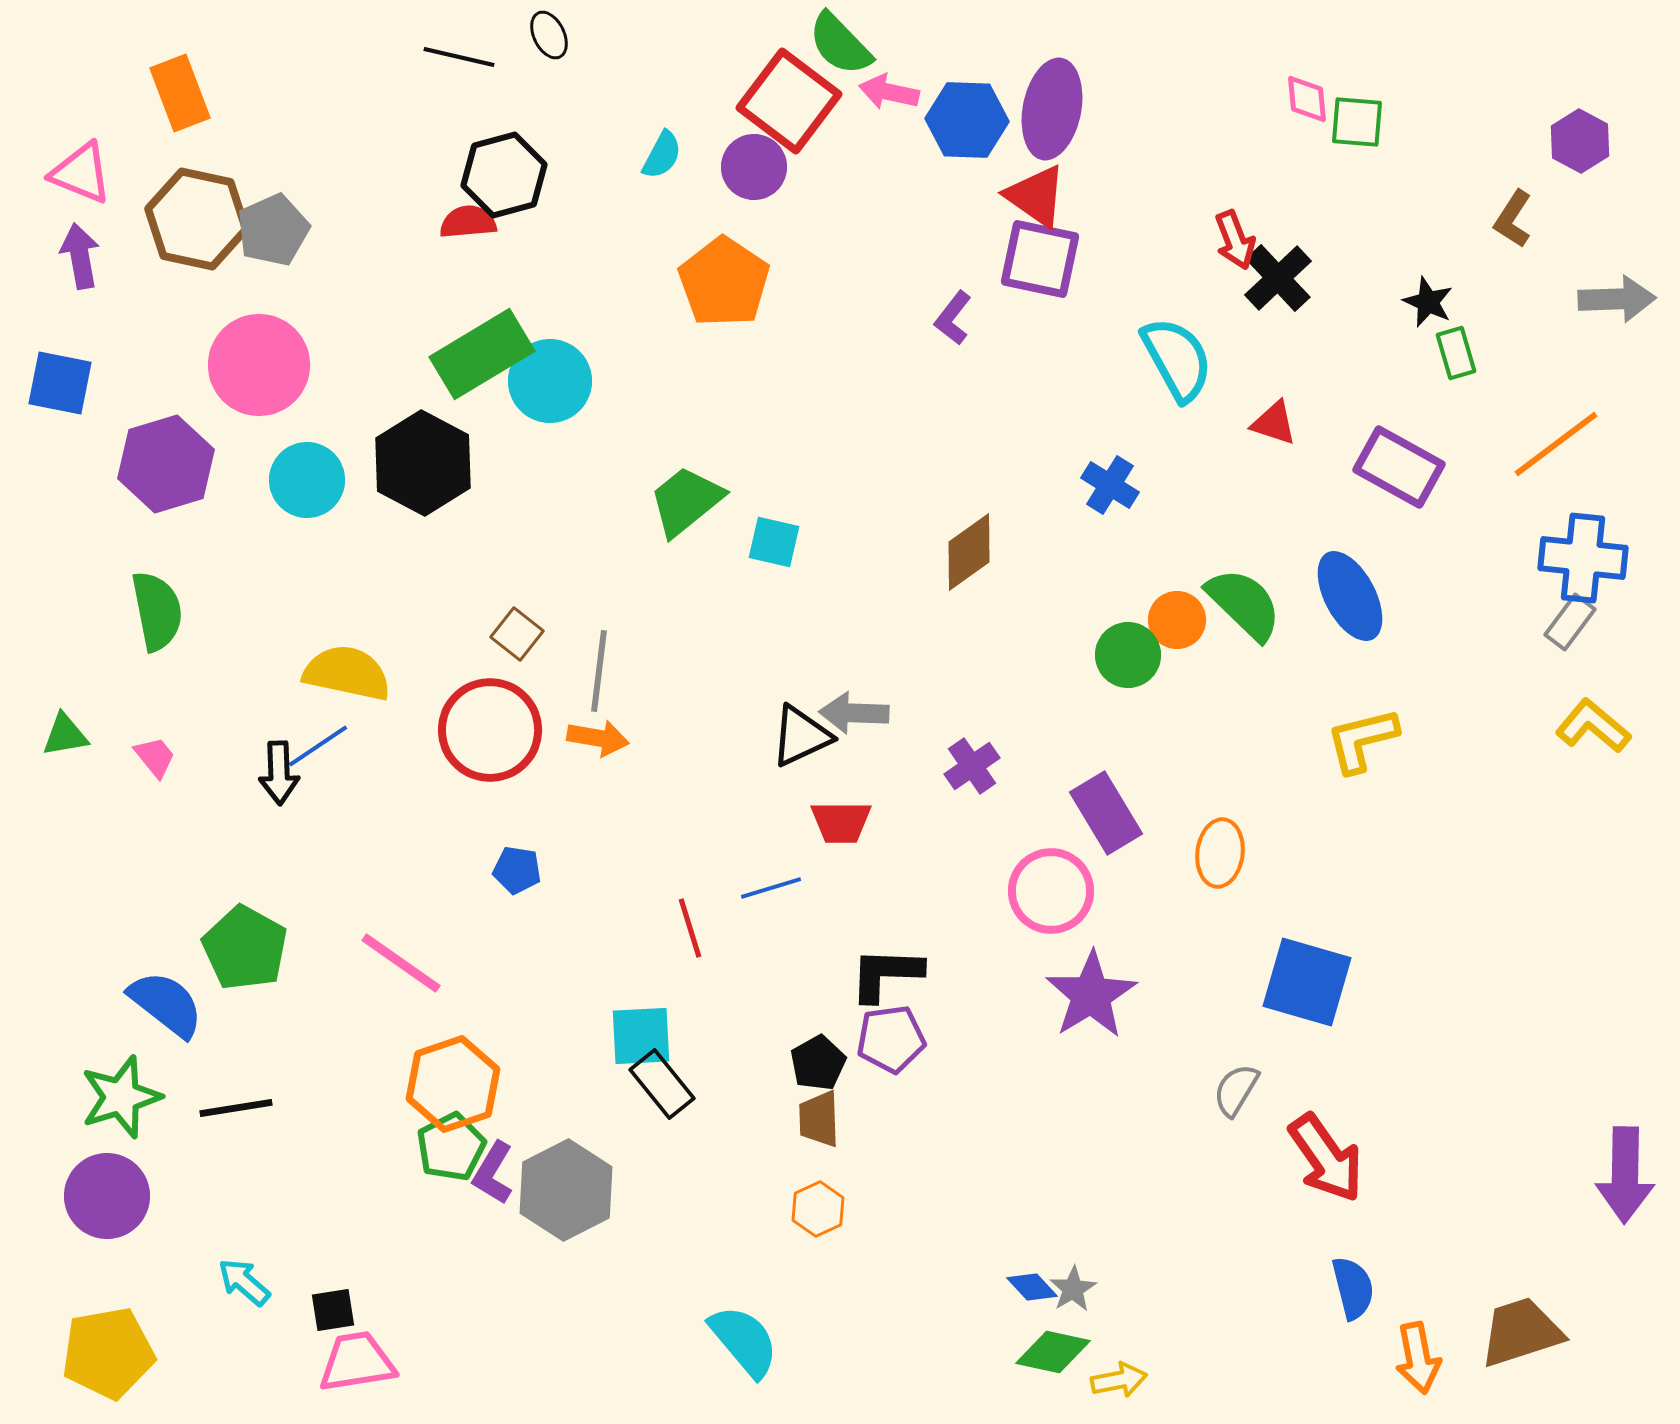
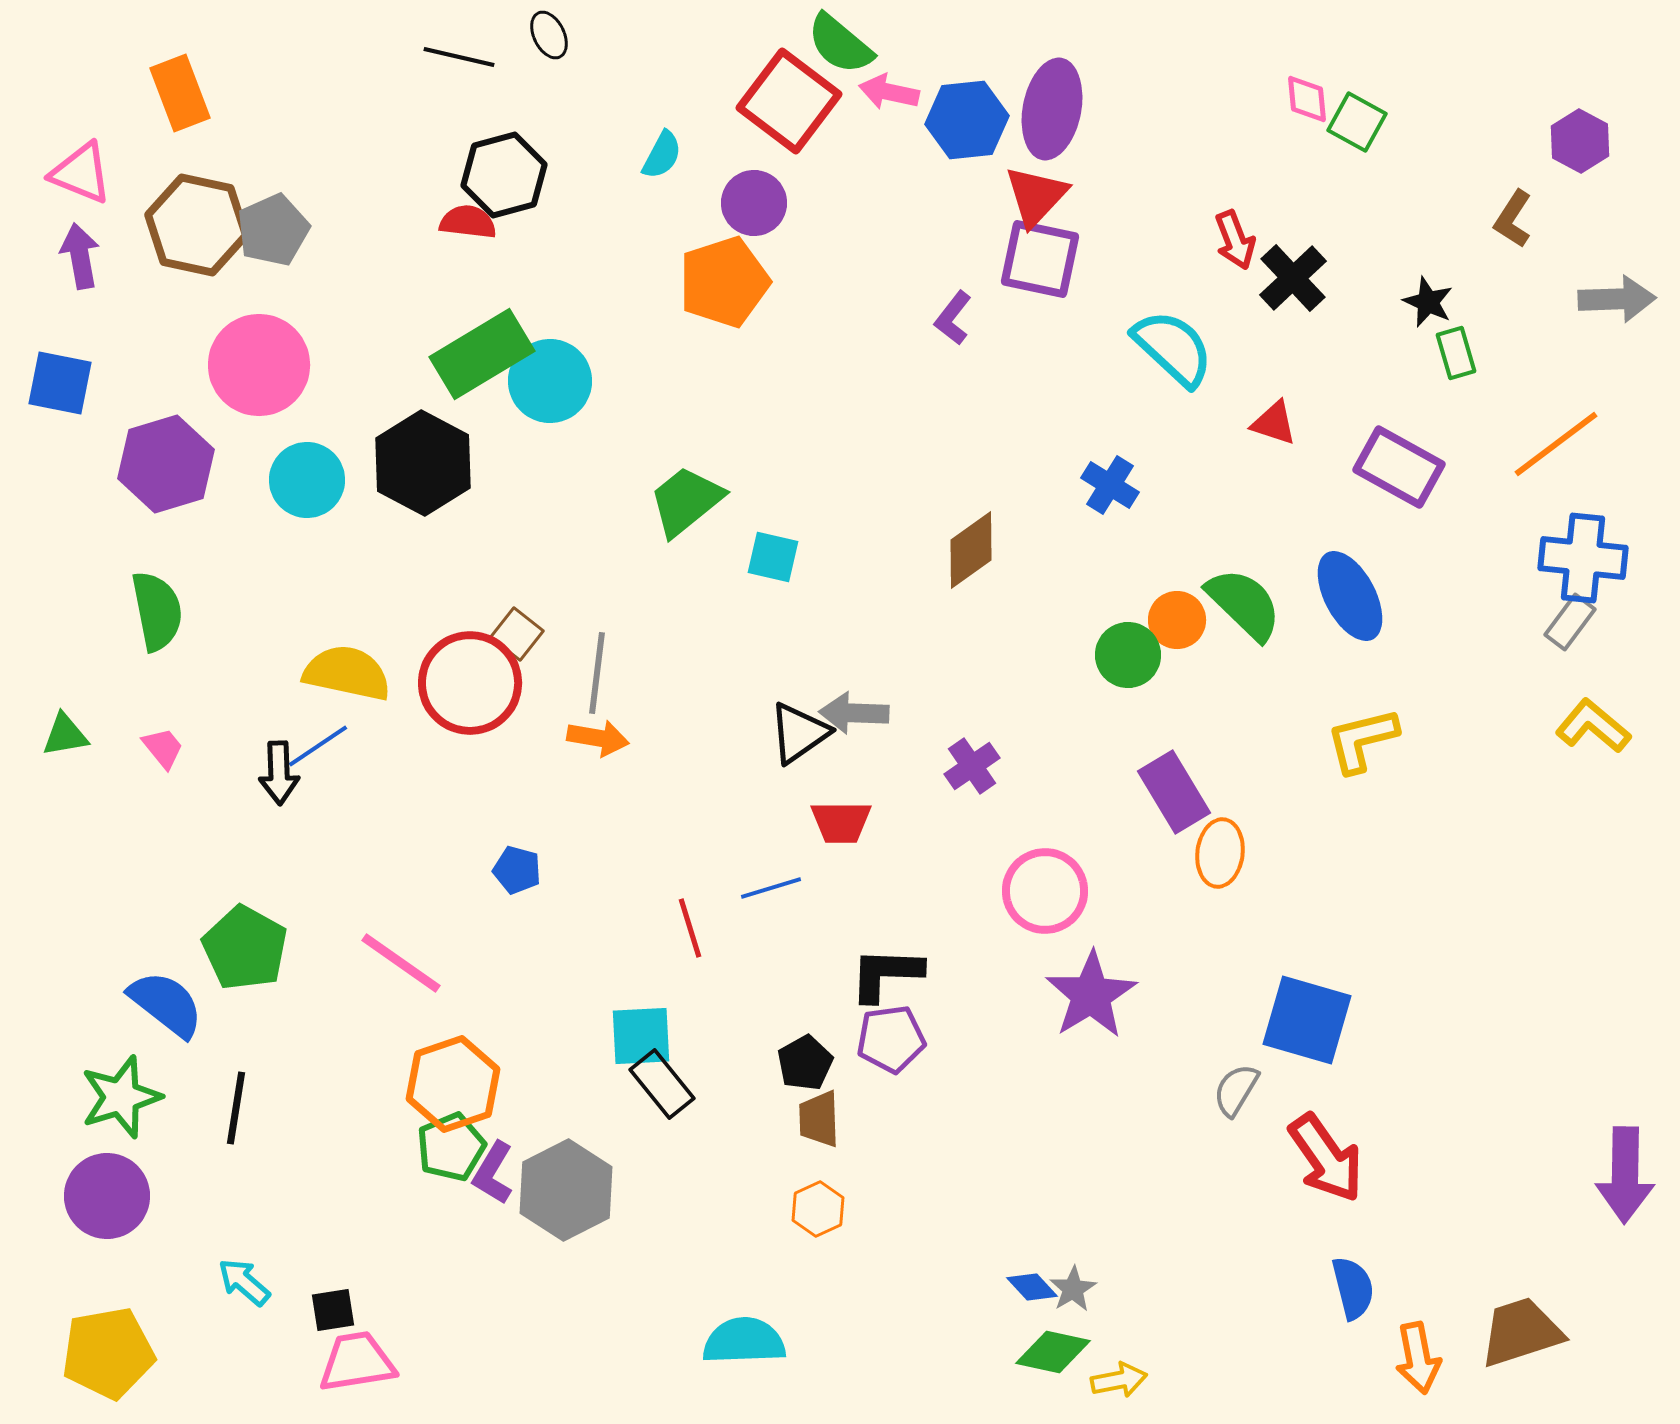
green semicircle at (840, 44): rotated 6 degrees counterclockwise
blue hexagon at (967, 120): rotated 8 degrees counterclockwise
green square at (1357, 122): rotated 24 degrees clockwise
purple circle at (754, 167): moved 36 px down
red triangle at (1036, 196): rotated 38 degrees clockwise
brown hexagon at (197, 219): moved 6 px down
red semicircle at (468, 222): rotated 12 degrees clockwise
black cross at (1278, 278): moved 15 px right
orange pentagon at (724, 282): rotated 20 degrees clockwise
cyan semicircle at (1177, 359): moved 4 px left, 11 px up; rotated 18 degrees counterclockwise
cyan square at (774, 542): moved 1 px left, 15 px down
brown diamond at (969, 552): moved 2 px right, 2 px up
gray line at (599, 671): moved 2 px left, 2 px down
red circle at (490, 730): moved 20 px left, 47 px up
black triangle at (801, 736): moved 2 px left, 3 px up; rotated 10 degrees counterclockwise
pink trapezoid at (155, 757): moved 8 px right, 9 px up
purple rectangle at (1106, 813): moved 68 px right, 21 px up
blue pentagon at (517, 870): rotated 6 degrees clockwise
pink circle at (1051, 891): moved 6 px left
blue square at (1307, 982): moved 38 px down
black pentagon at (818, 1063): moved 13 px left
black line at (236, 1108): rotated 72 degrees counterclockwise
green pentagon at (451, 1147): rotated 4 degrees clockwise
cyan semicircle at (744, 1341): rotated 52 degrees counterclockwise
